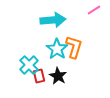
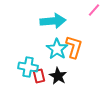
pink line: rotated 16 degrees counterclockwise
cyan arrow: moved 1 px down
cyan cross: moved 1 px left, 2 px down; rotated 36 degrees counterclockwise
